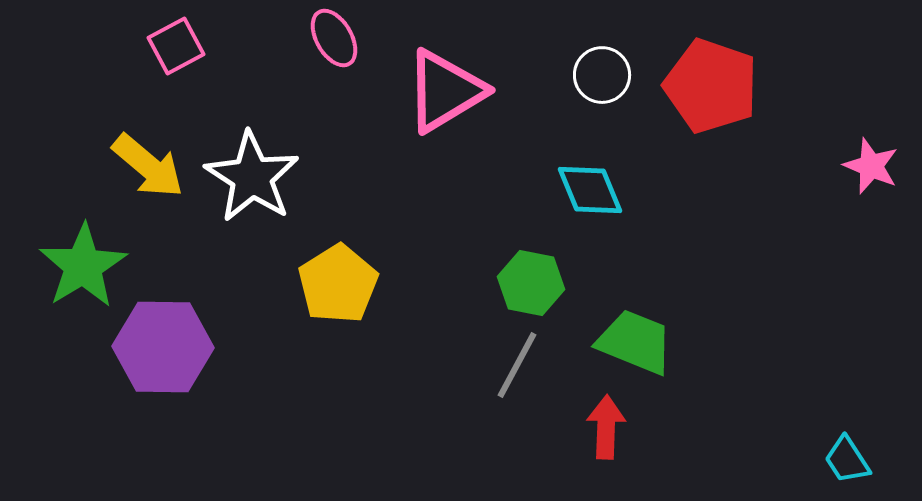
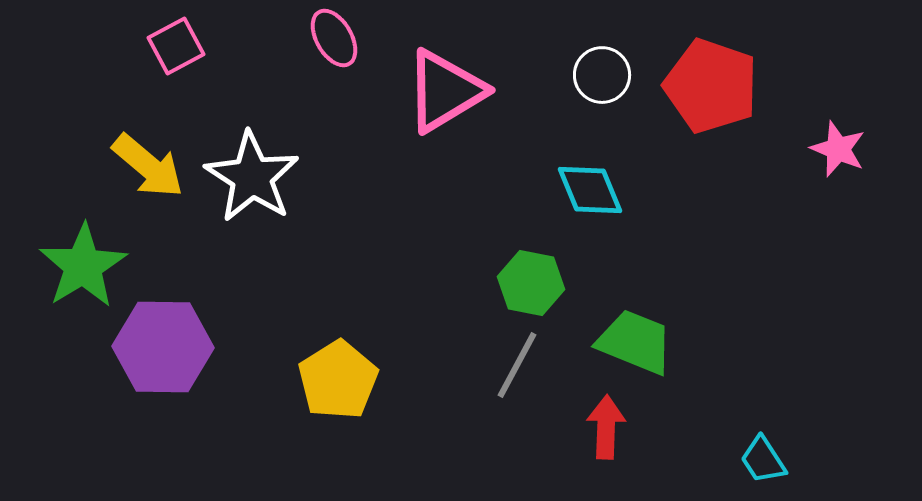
pink star: moved 33 px left, 17 px up
yellow pentagon: moved 96 px down
cyan trapezoid: moved 84 px left
